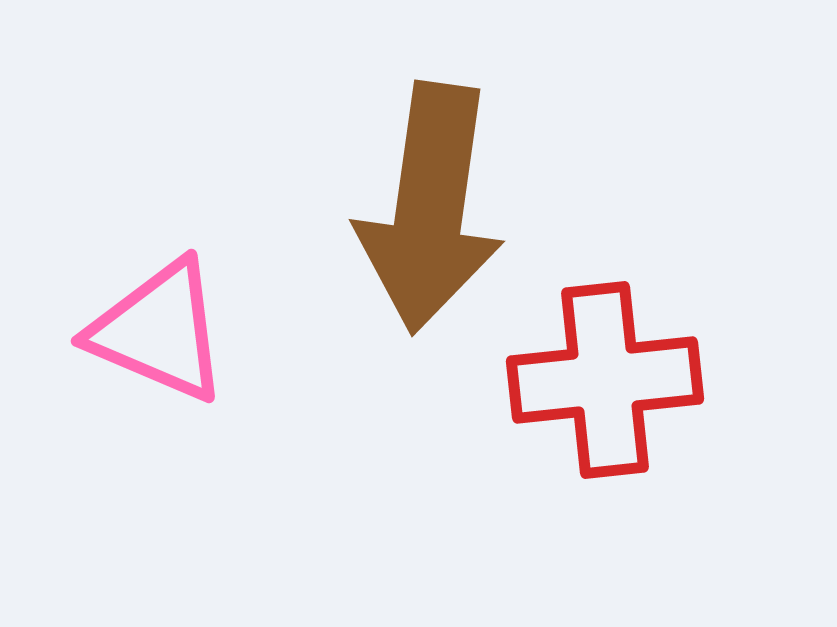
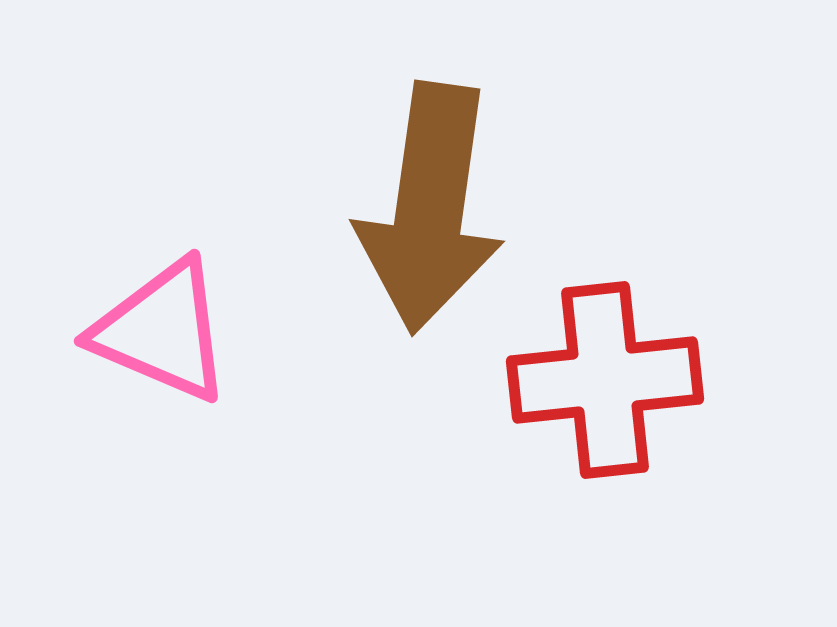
pink triangle: moved 3 px right
